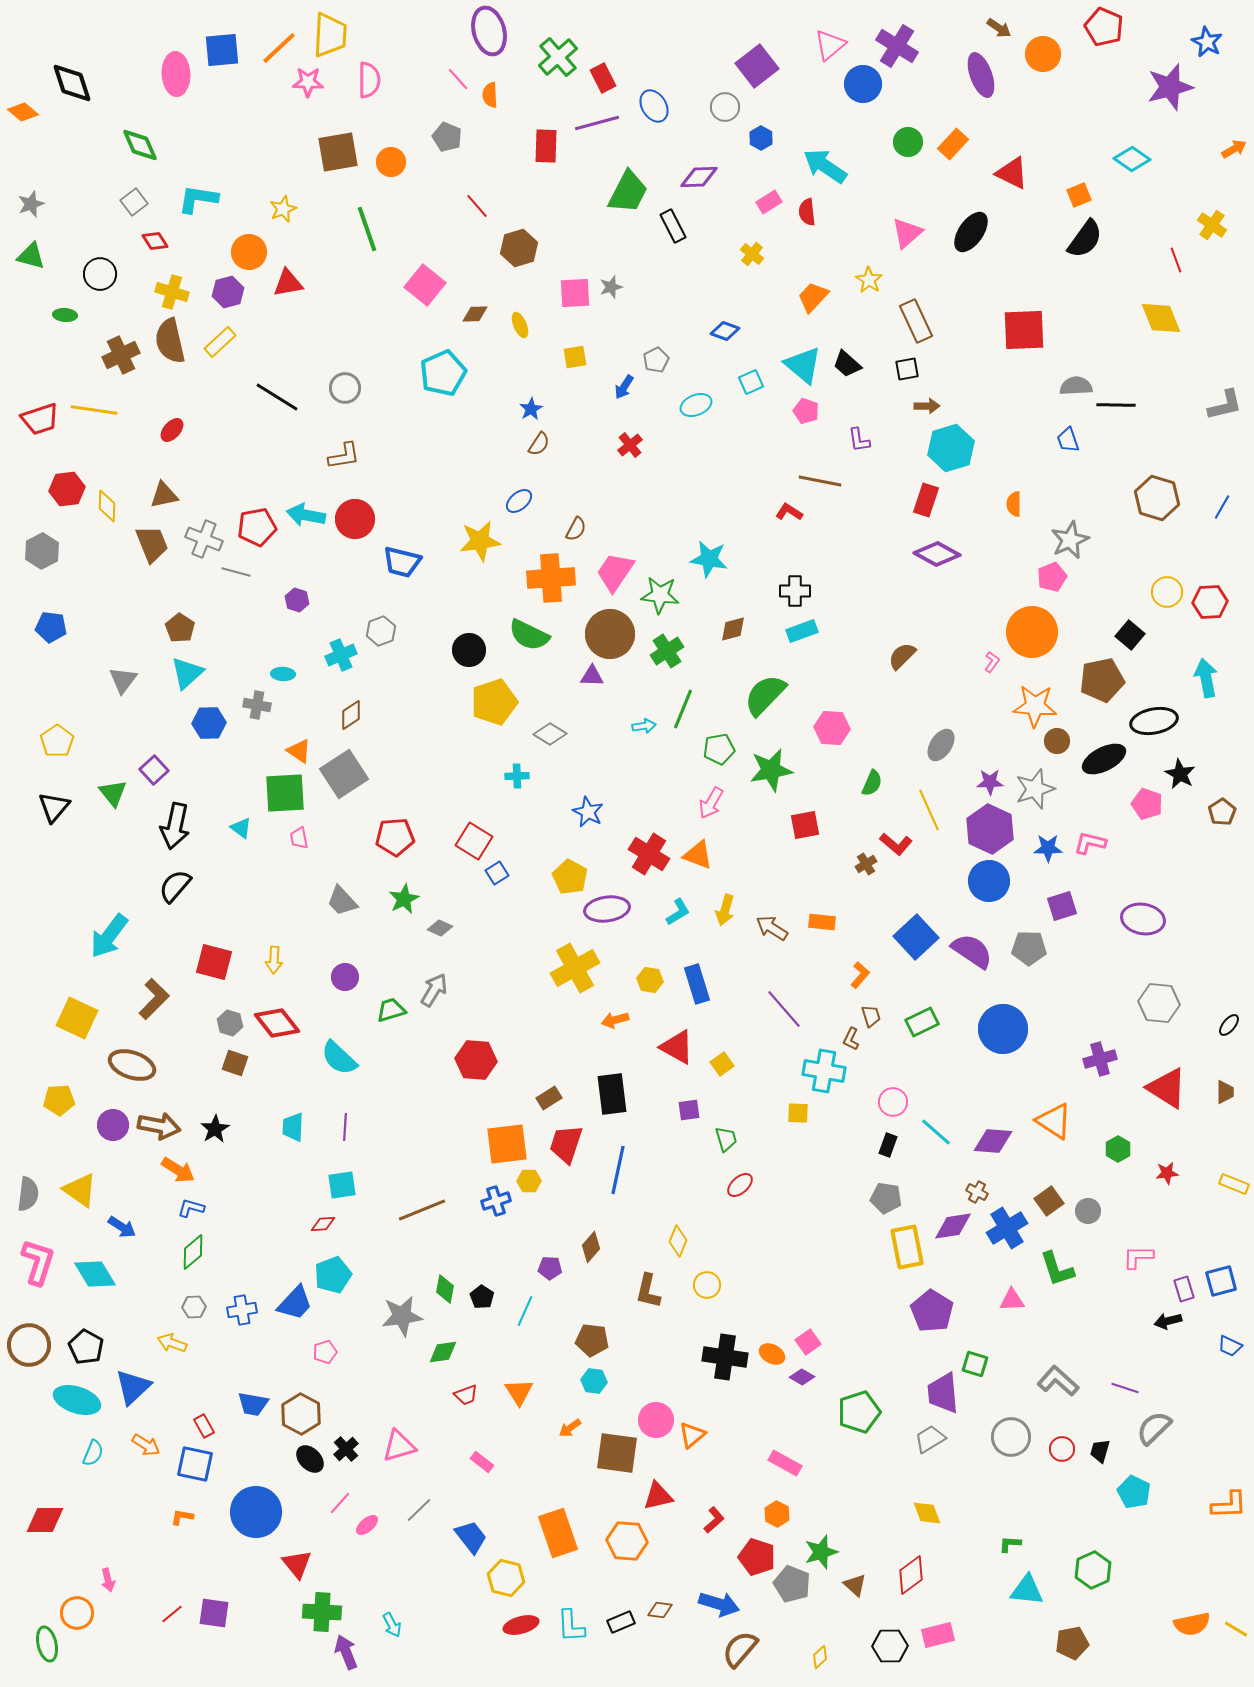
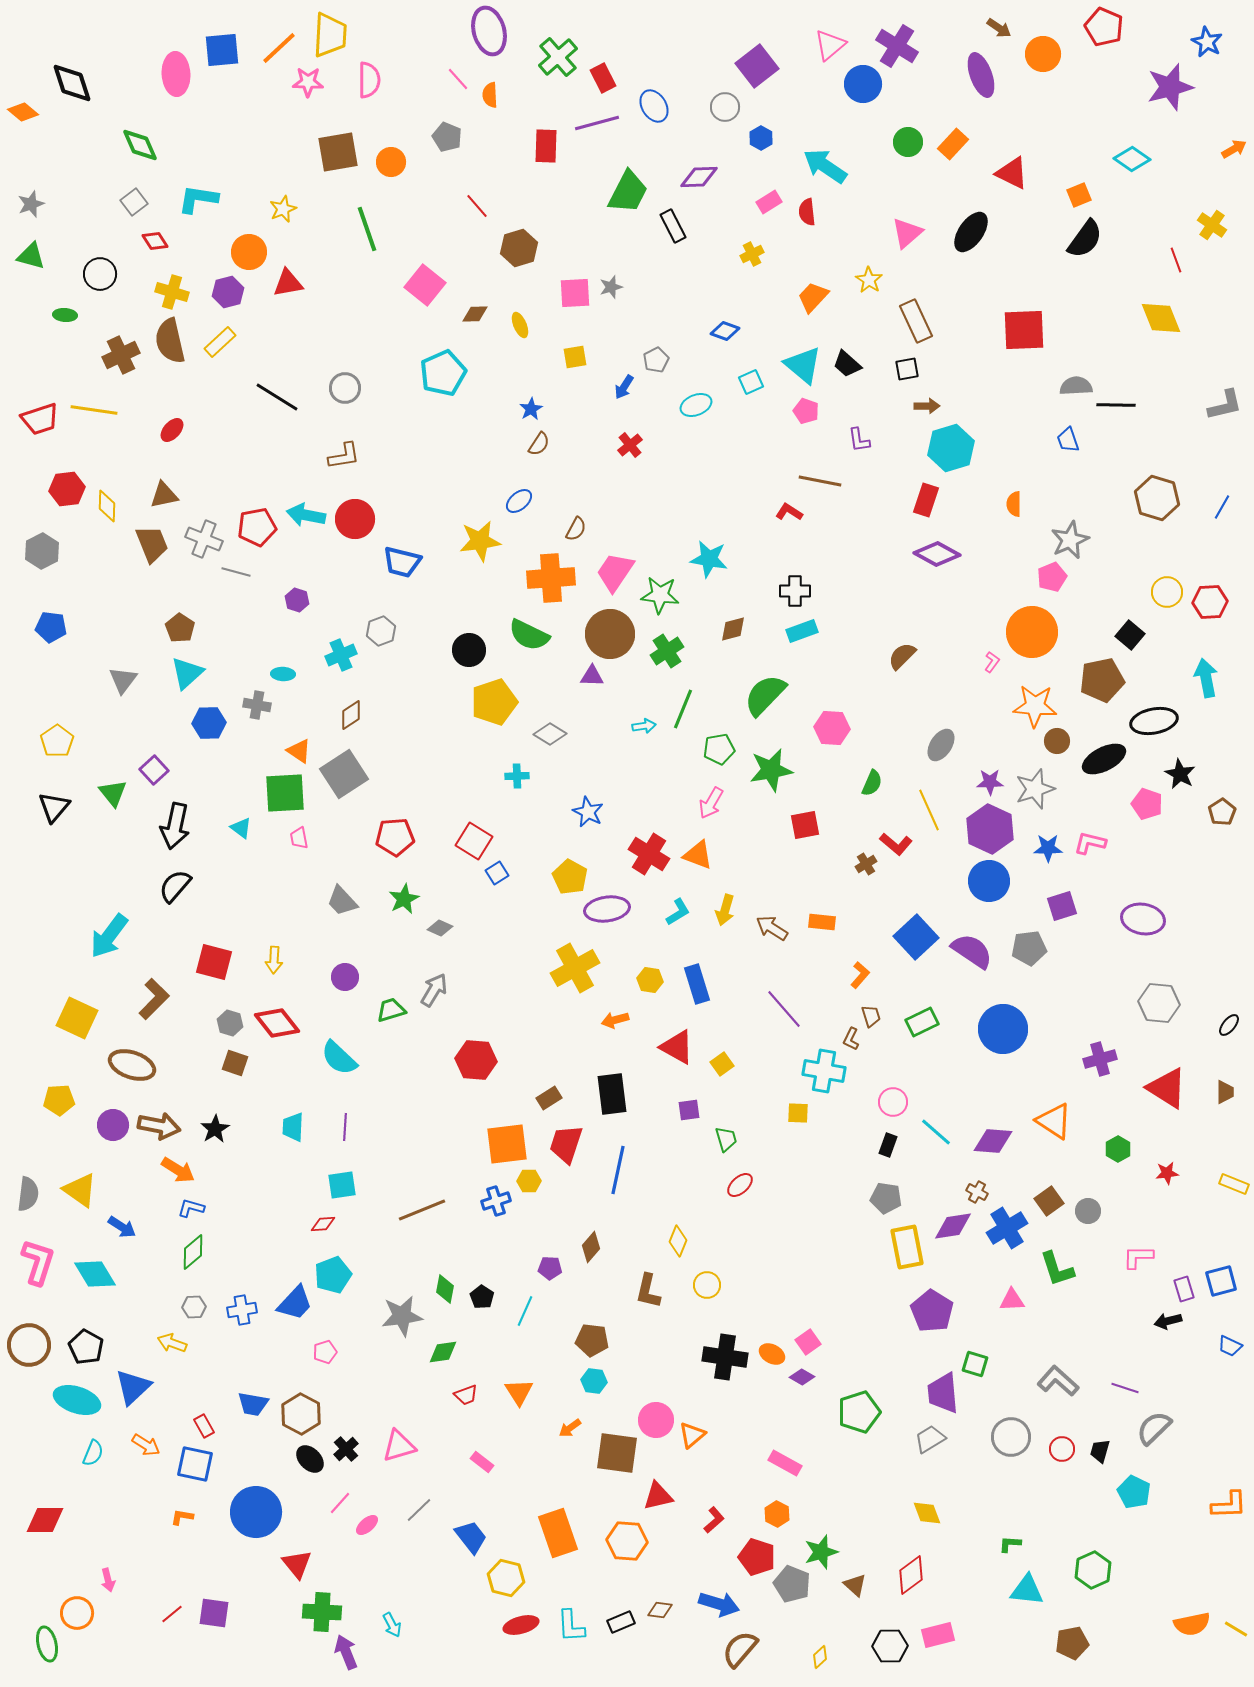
yellow cross at (752, 254): rotated 25 degrees clockwise
gray pentagon at (1029, 948): rotated 8 degrees counterclockwise
